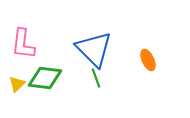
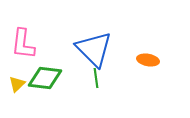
orange ellipse: rotated 55 degrees counterclockwise
green line: rotated 12 degrees clockwise
